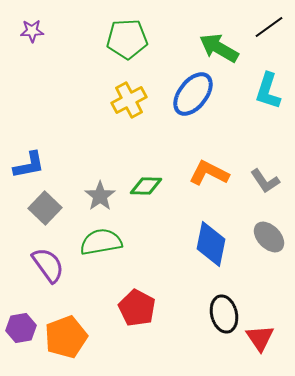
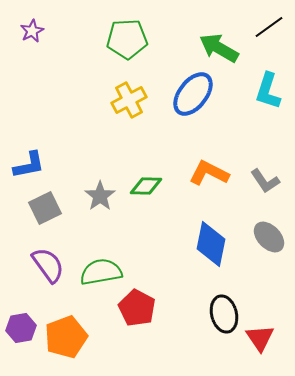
purple star: rotated 25 degrees counterclockwise
gray square: rotated 20 degrees clockwise
green semicircle: moved 30 px down
